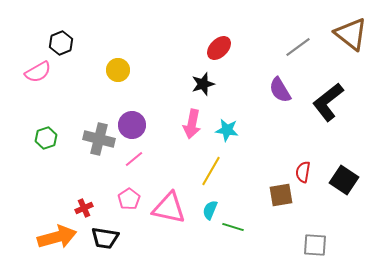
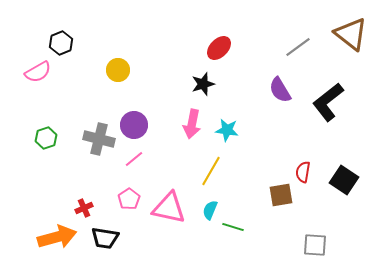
purple circle: moved 2 px right
